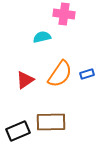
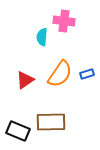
pink cross: moved 7 px down
cyan semicircle: rotated 72 degrees counterclockwise
black rectangle: rotated 45 degrees clockwise
